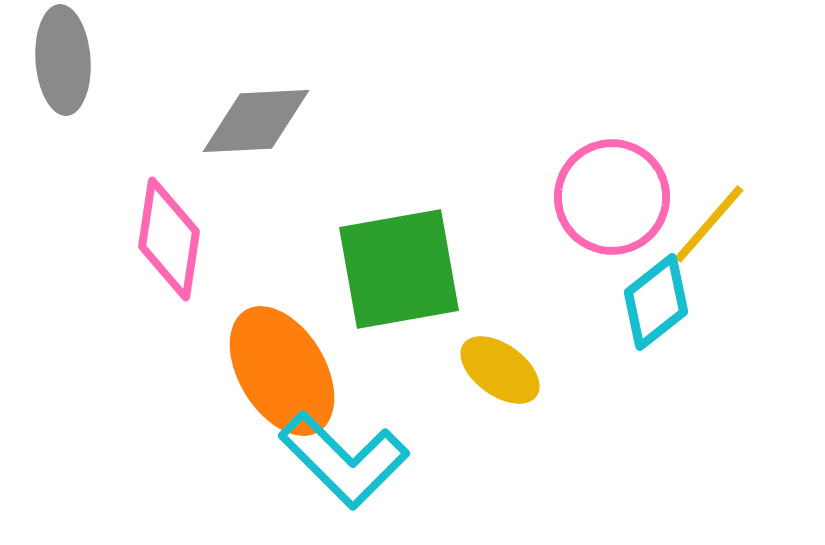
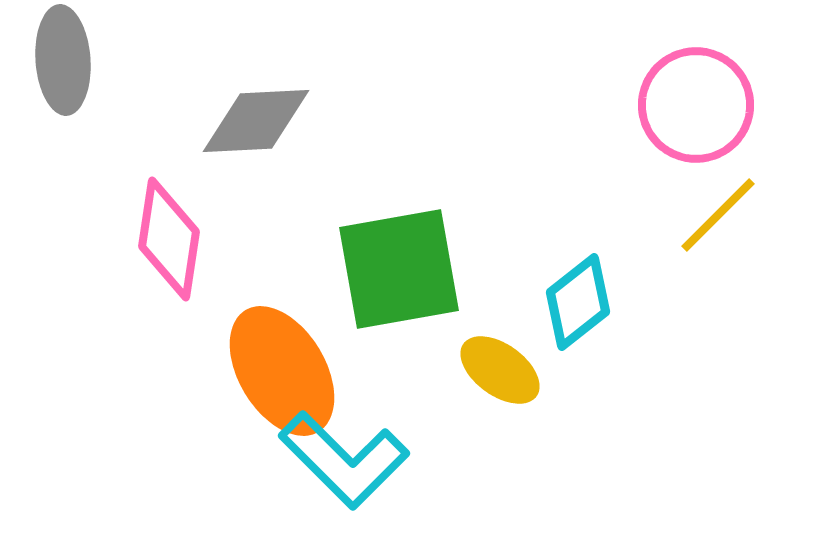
pink circle: moved 84 px right, 92 px up
yellow line: moved 9 px right, 9 px up; rotated 4 degrees clockwise
cyan diamond: moved 78 px left
